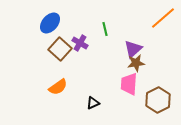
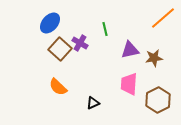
purple triangle: moved 3 px left, 1 px down; rotated 30 degrees clockwise
brown star: moved 18 px right, 5 px up
orange semicircle: rotated 78 degrees clockwise
